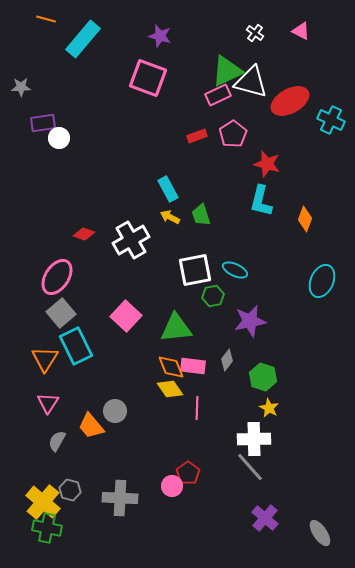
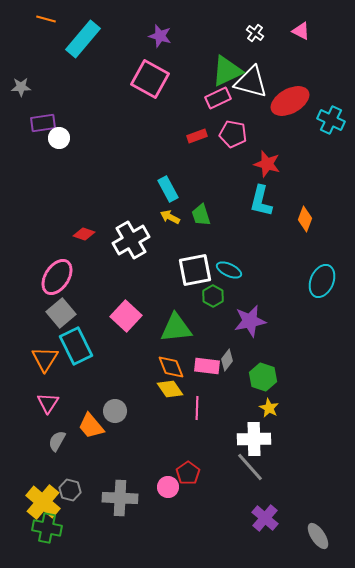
pink square at (148, 78): moved 2 px right, 1 px down; rotated 9 degrees clockwise
pink rectangle at (218, 95): moved 3 px down
pink pentagon at (233, 134): rotated 28 degrees counterclockwise
cyan ellipse at (235, 270): moved 6 px left
green hexagon at (213, 296): rotated 20 degrees counterclockwise
pink rectangle at (193, 366): moved 14 px right
pink circle at (172, 486): moved 4 px left, 1 px down
gray ellipse at (320, 533): moved 2 px left, 3 px down
